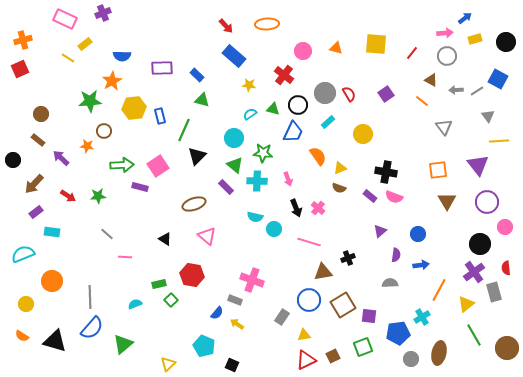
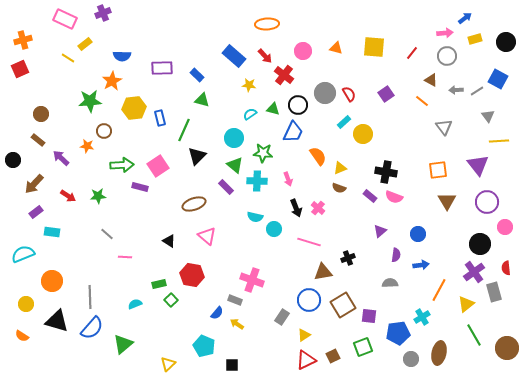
red arrow at (226, 26): moved 39 px right, 30 px down
yellow square at (376, 44): moved 2 px left, 3 px down
blue rectangle at (160, 116): moved 2 px down
cyan rectangle at (328, 122): moved 16 px right
black triangle at (165, 239): moved 4 px right, 2 px down
yellow triangle at (304, 335): rotated 24 degrees counterclockwise
black triangle at (55, 341): moved 2 px right, 20 px up
black square at (232, 365): rotated 24 degrees counterclockwise
